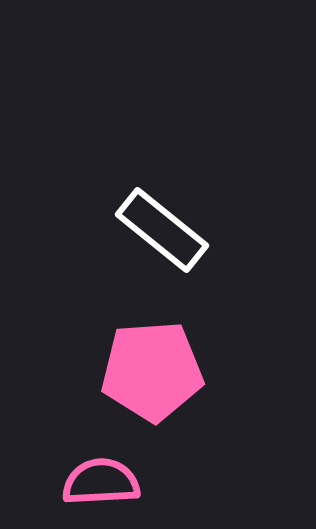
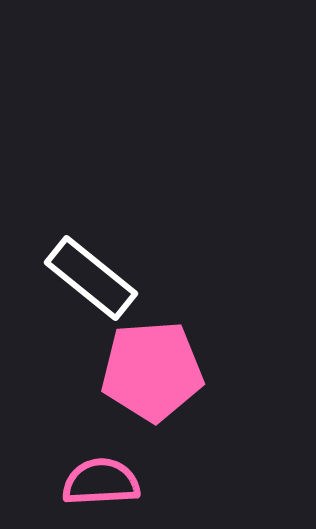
white rectangle: moved 71 px left, 48 px down
